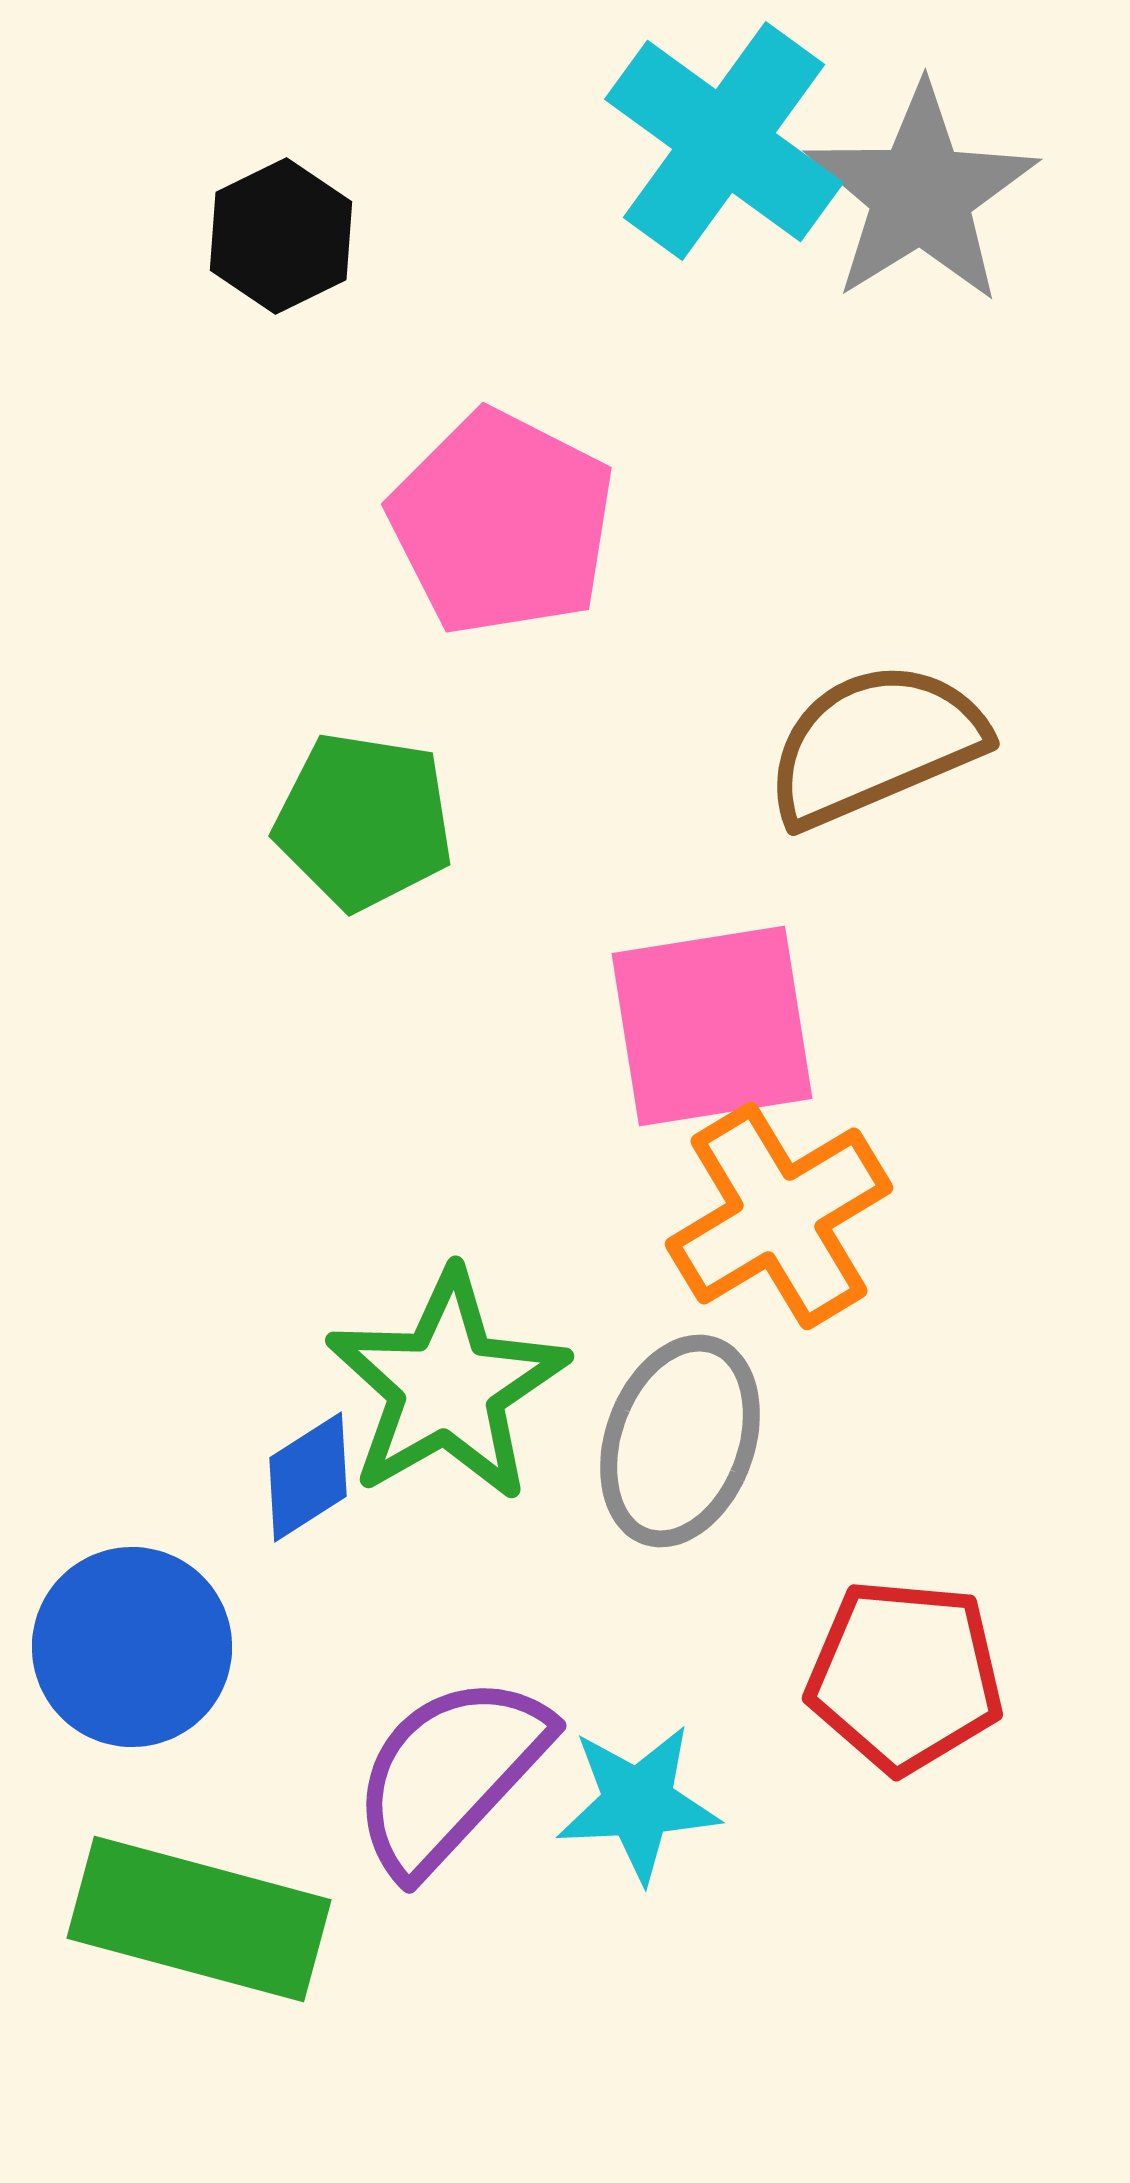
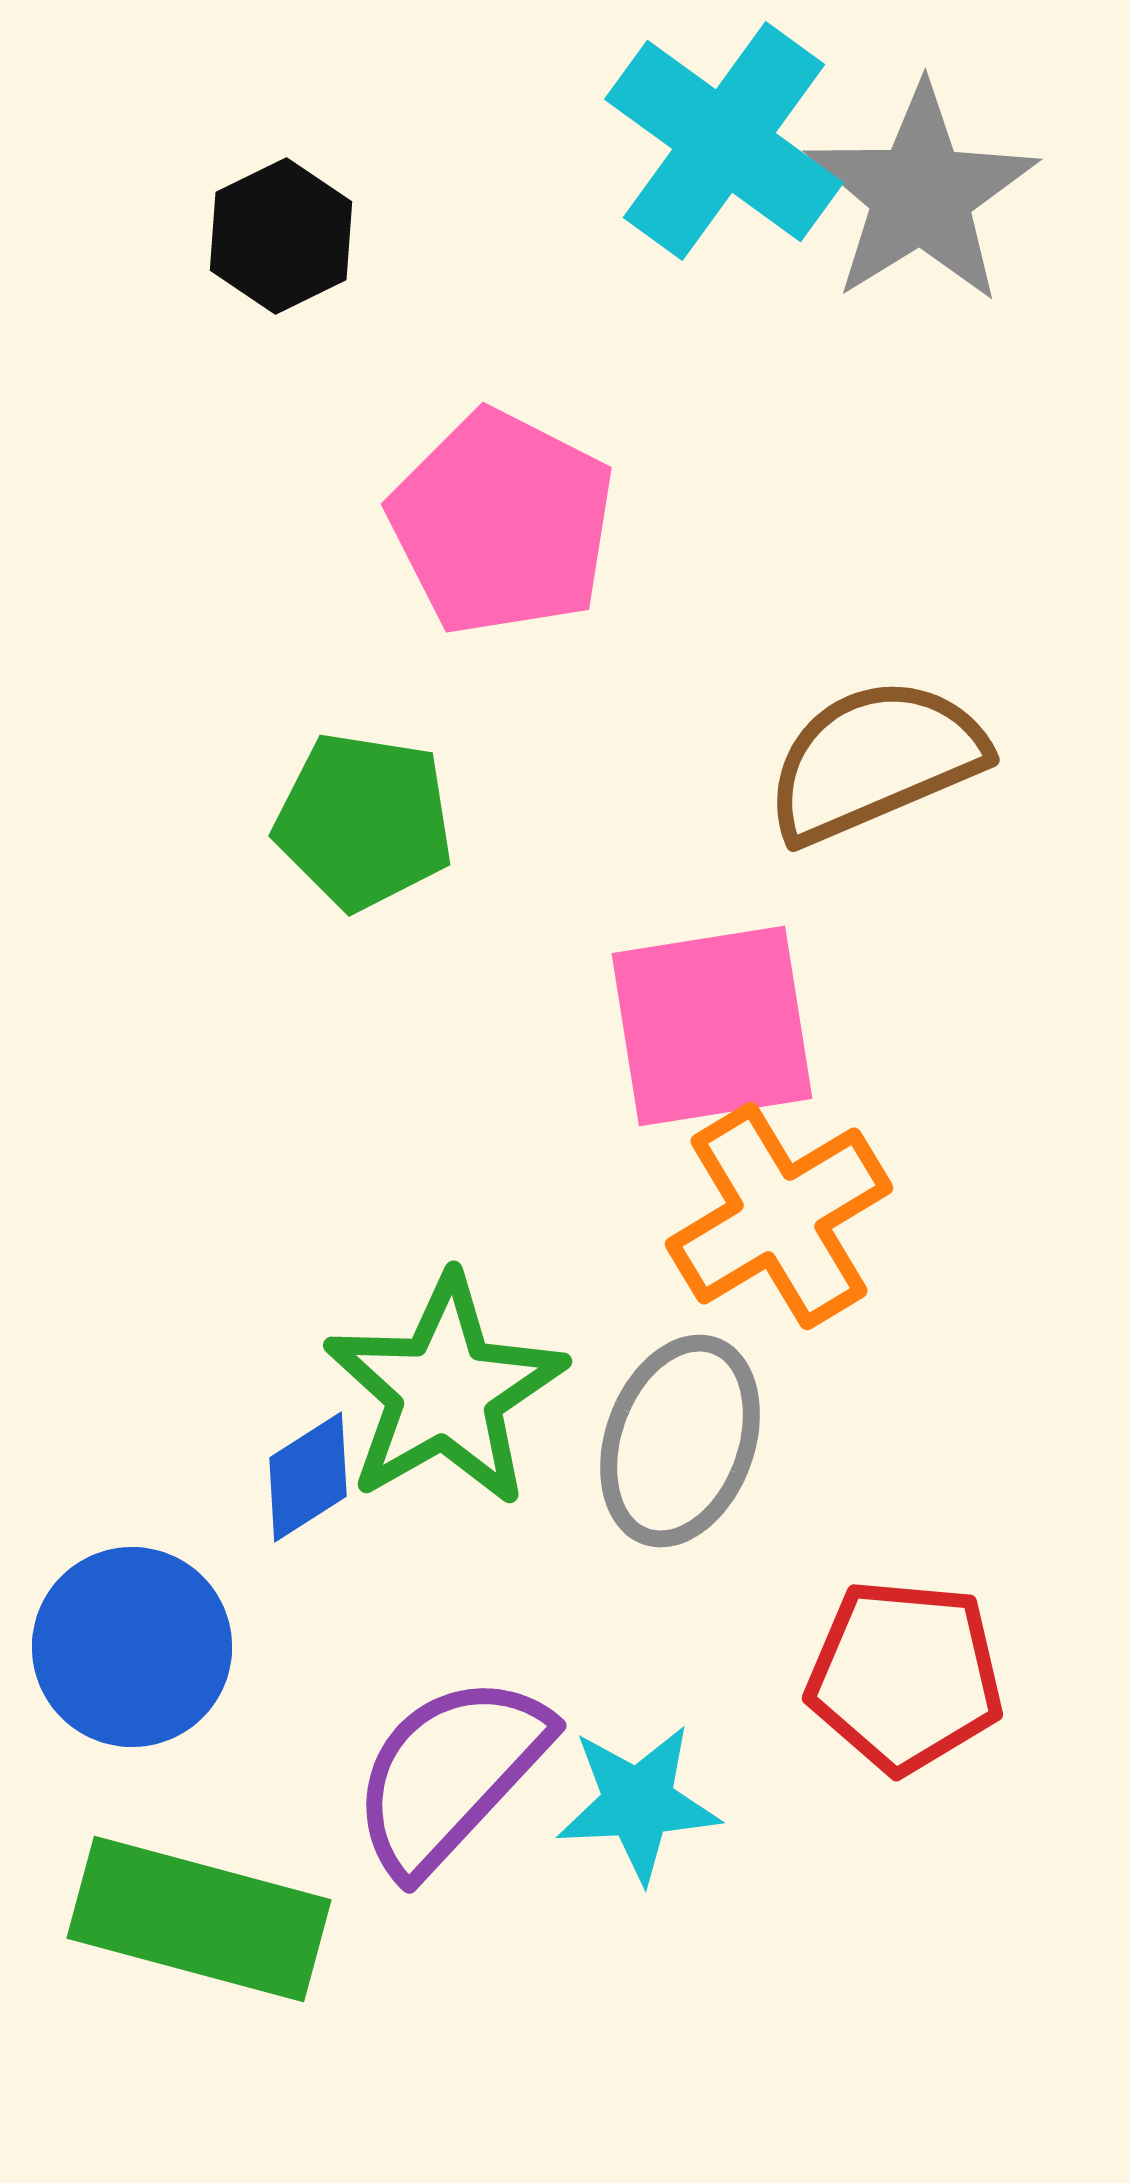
brown semicircle: moved 16 px down
green star: moved 2 px left, 5 px down
